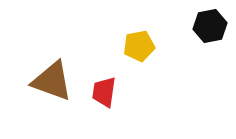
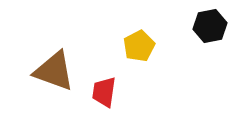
yellow pentagon: rotated 16 degrees counterclockwise
brown triangle: moved 2 px right, 10 px up
